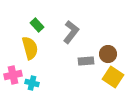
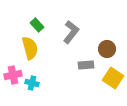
brown circle: moved 1 px left, 5 px up
gray rectangle: moved 4 px down
yellow square: moved 1 px down
